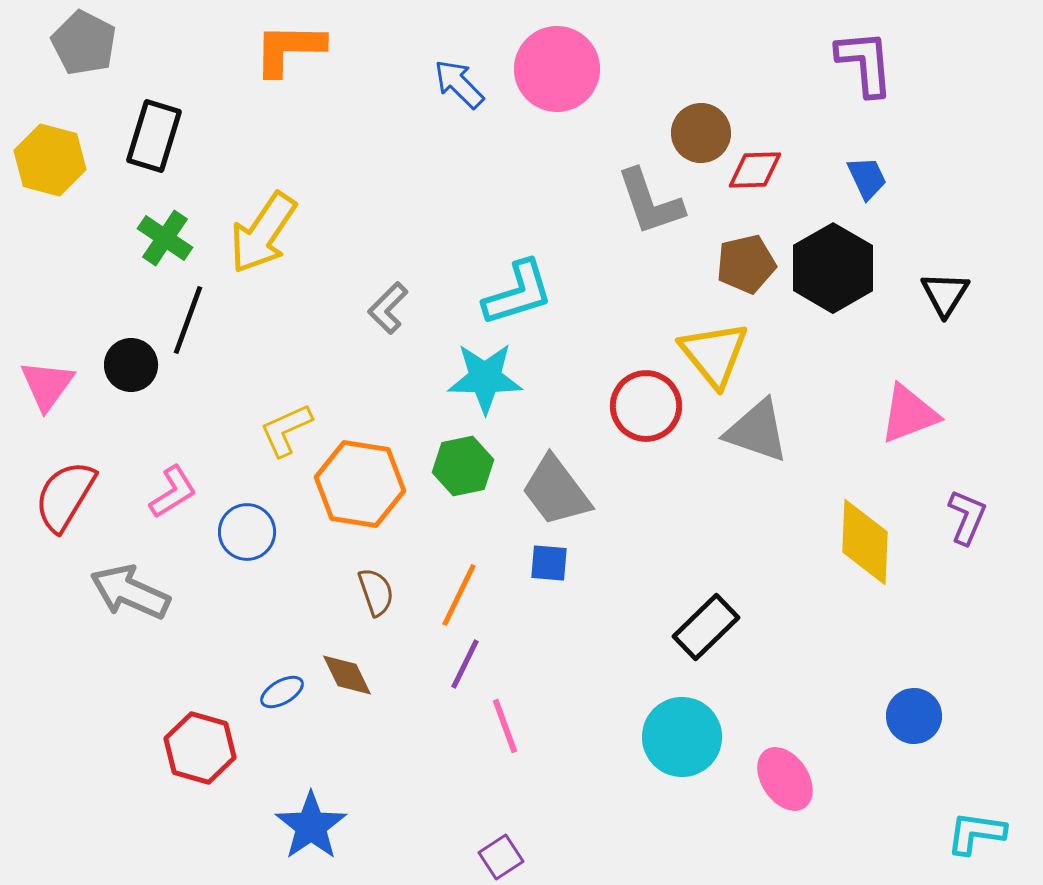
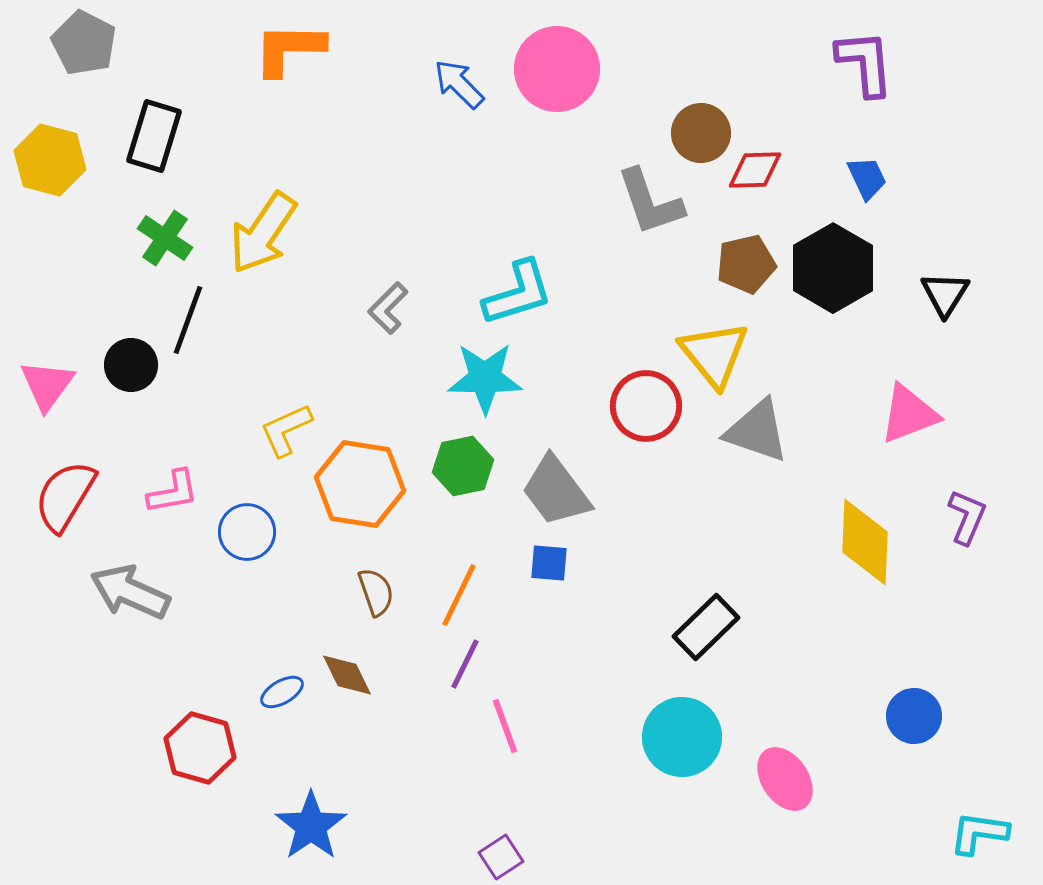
pink L-shape at (173, 492): rotated 22 degrees clockwise
cyan L-shape at (976, 833): moved 3 px right
